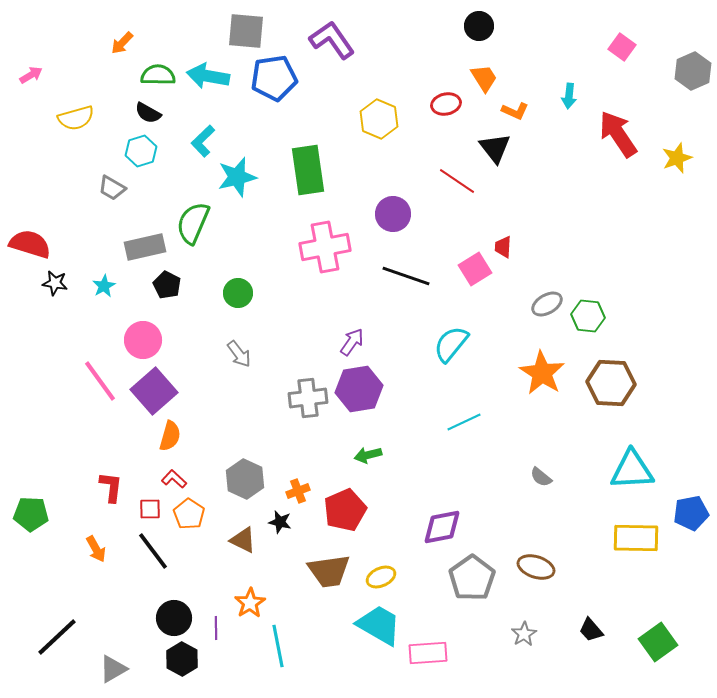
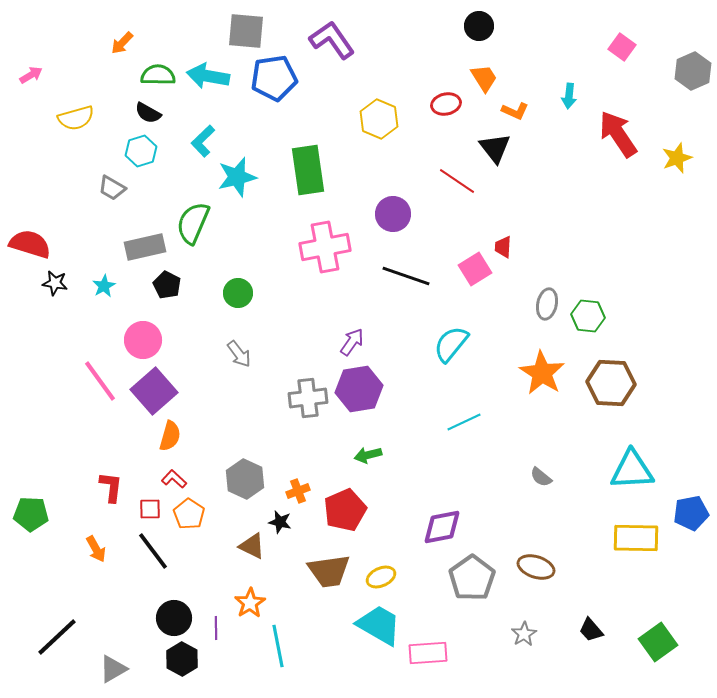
gray ellipse at (547, 304): rotated 48 degrees counterclockwise
brown triangle at (243, 540): moved 9 px right, 6 px down
